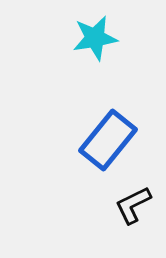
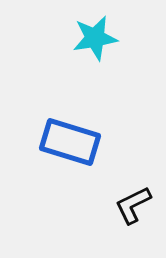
blue rectangle: moved 38 px left, 2 px down; rotated 68 degrees clockwise
